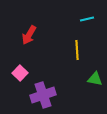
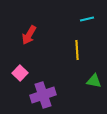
green triangle: moved 1 px left, 2 px down
